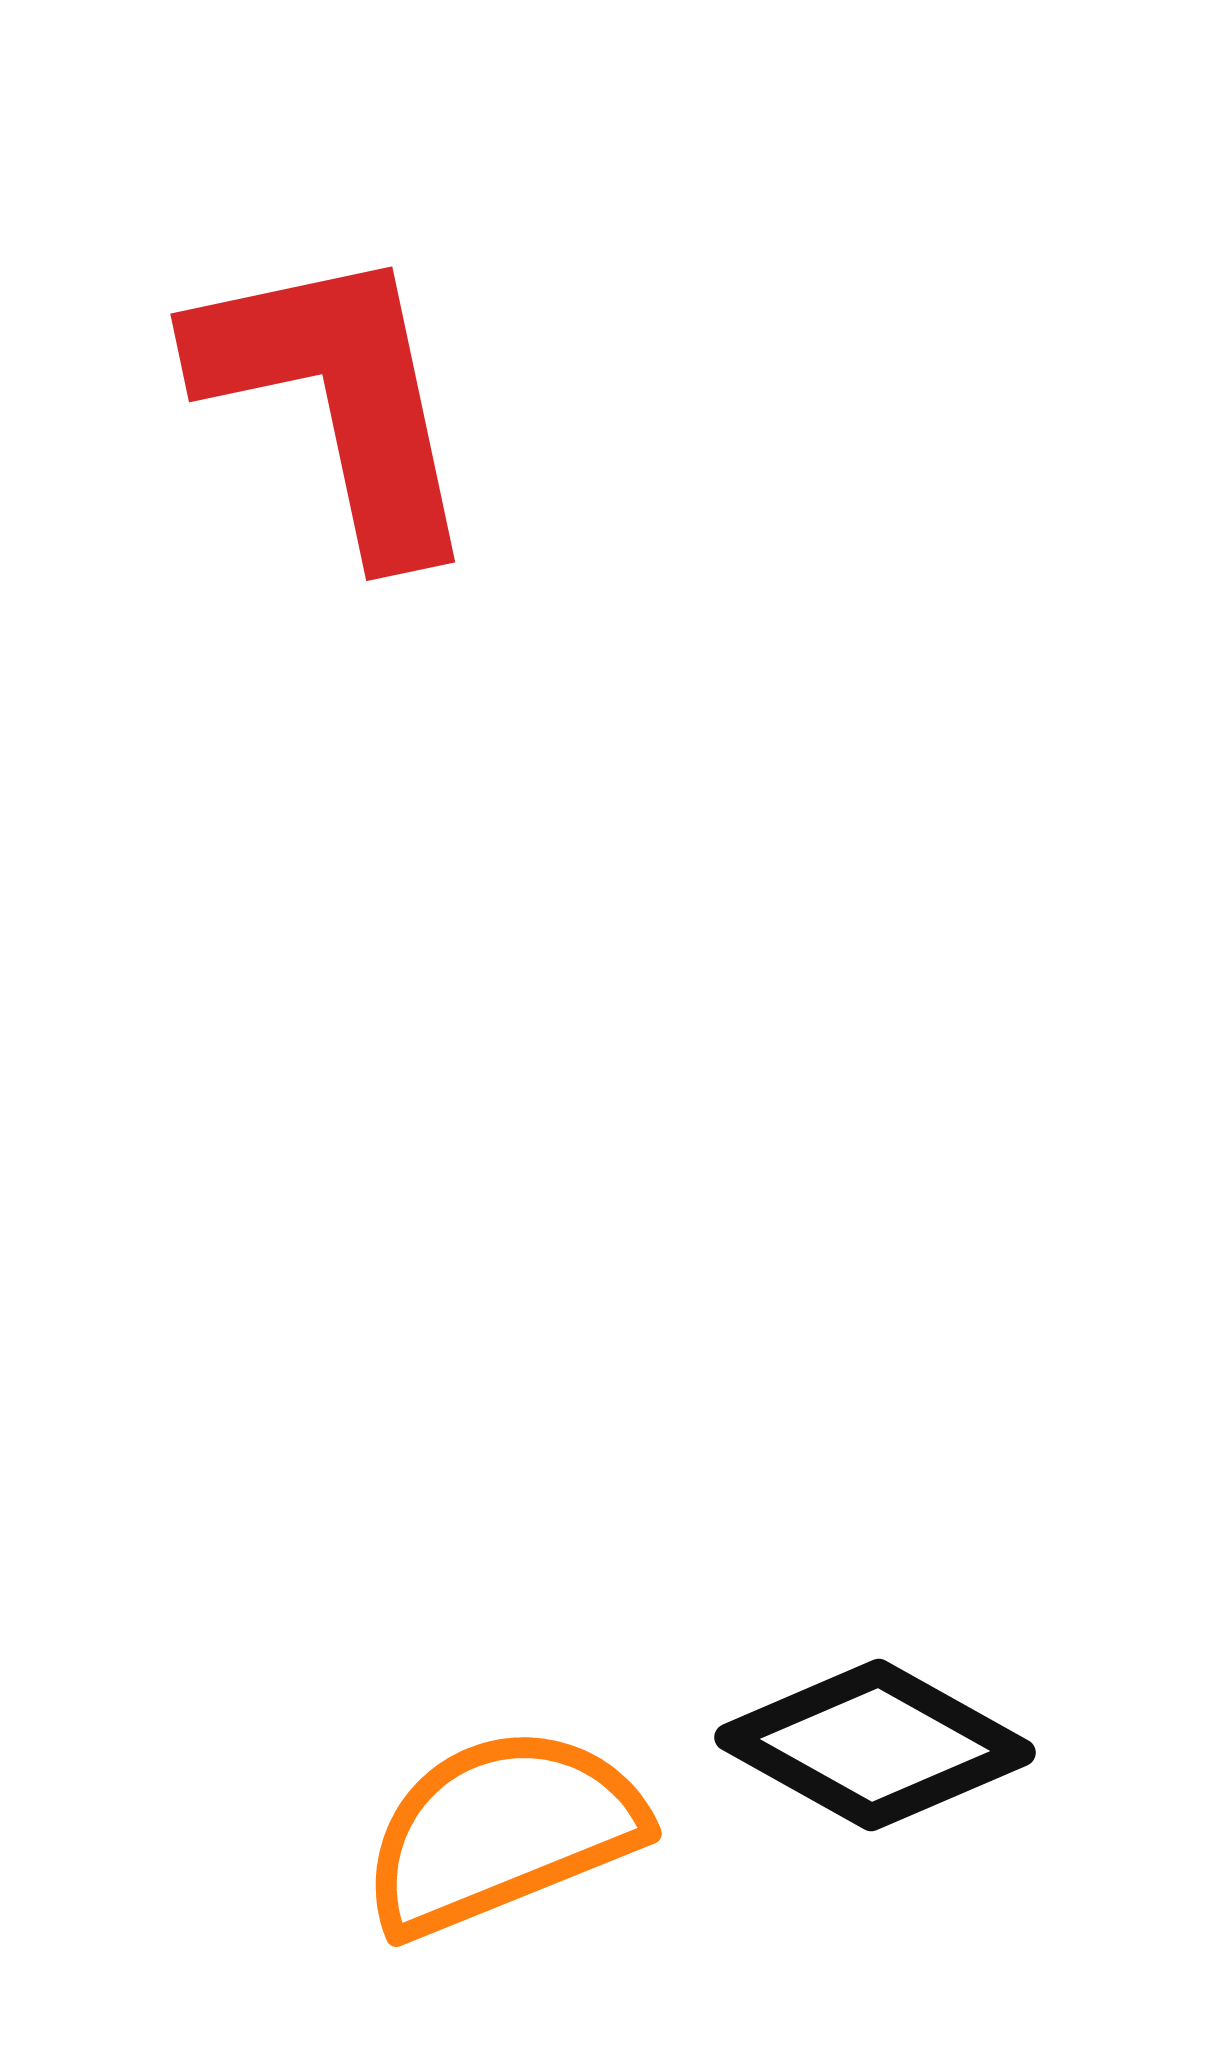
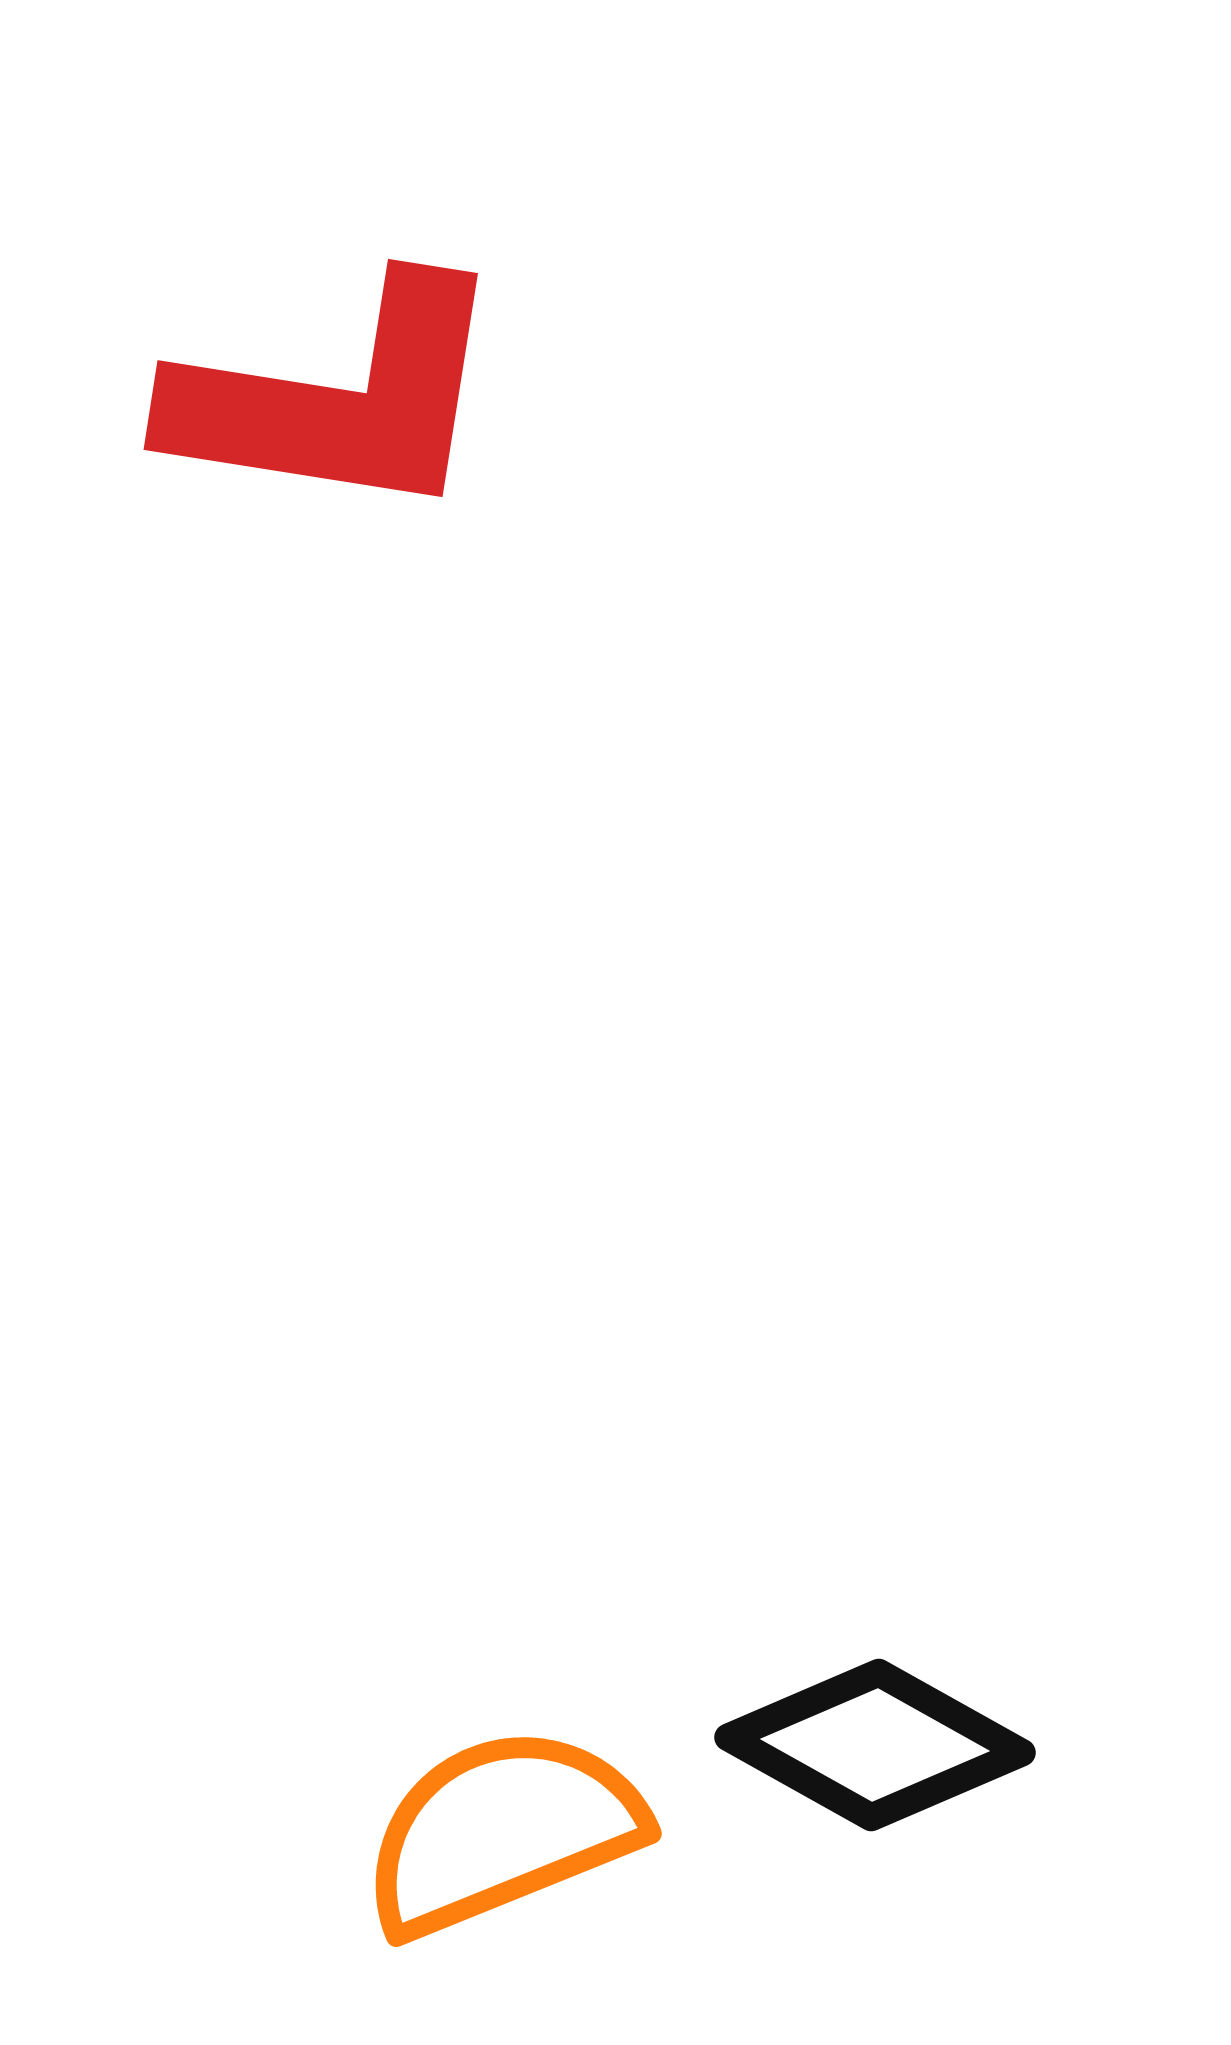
red L-shape: rotated 111 degrees clockwise
